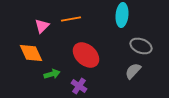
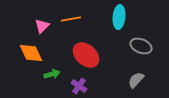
cyan ellipse: moved 3 px left, 2 px down
gray semicircle: moved 3 px right, 9 px down
